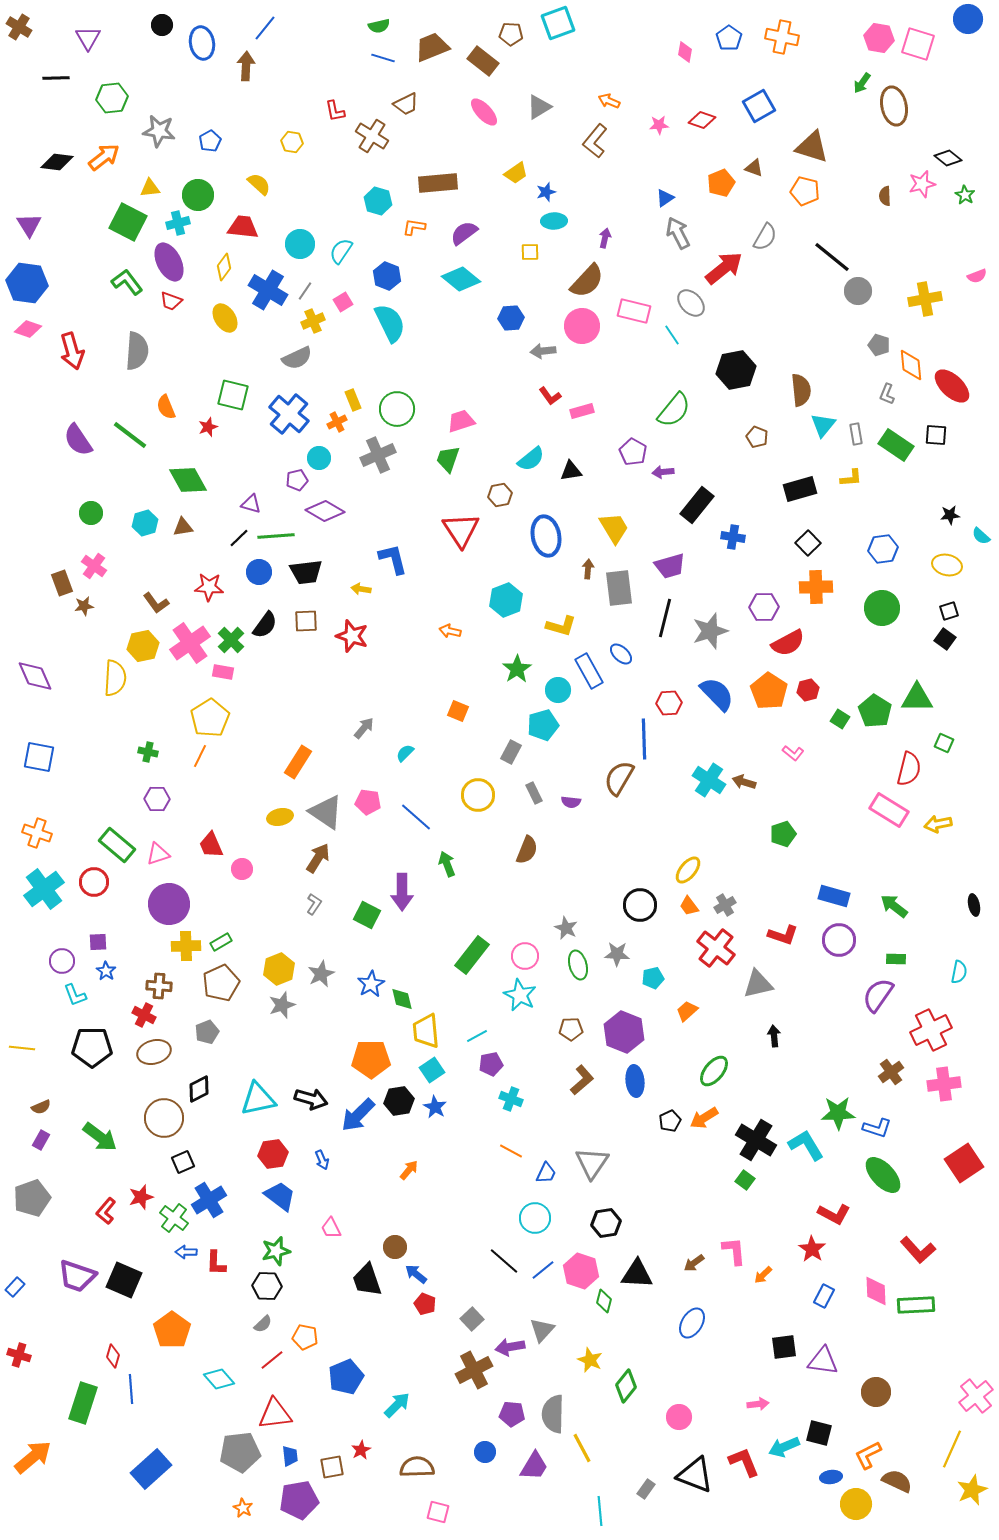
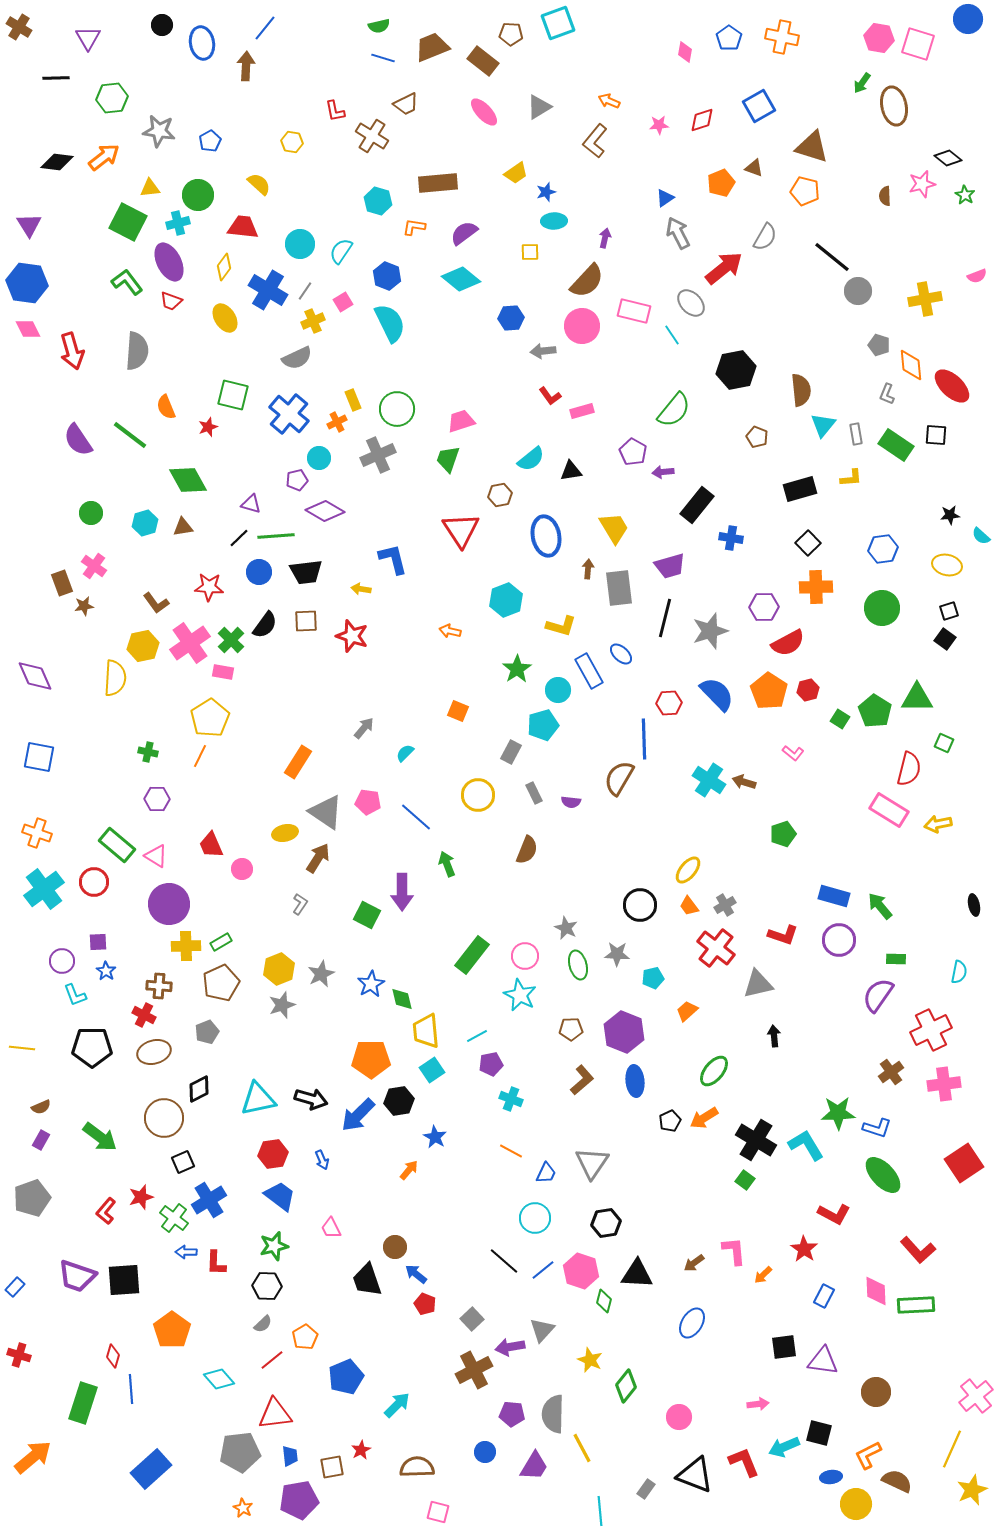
red diamond at (702, 120): rotated 36 degrees counterclockwise
pink diamond at (28, 329): rotated 44 degrees clockwise
blue cross at (733, 537): moved 2 px left, 1 px down
yellow ellipse at (280, 817): moved 5 px right, 16 px down
pink triangle at (158, 854): moved 2 px left, 2 px down; rotated 50 degrees clockwise
gray L-shape at (314, 904): moved 14 px left
green arrow at (894, 906): moved 14 px left; rotated 12 degrees clockwise
blue star at (435, 1107): moved 30 px down
red star at (812, 1249): moved 8 px left
green star at (276, 1251): moved 2 px left, 5 px up
black square at (124, 1280): rotated 27 degrees counterclockwise
orange pentagon at (305, 1337): rotated 30 degrees clockwise
